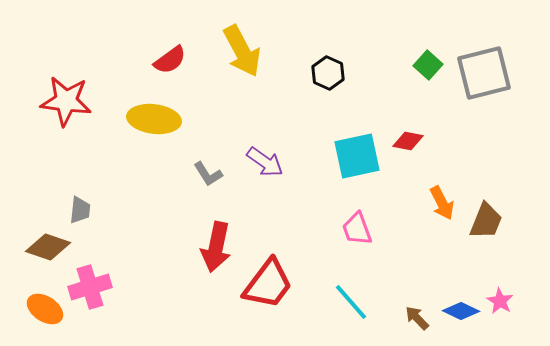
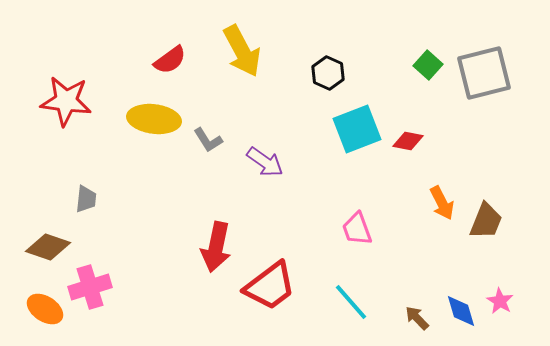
cyan square: moved 27 px up; rotated 9 degrees counterclockwise
gray L-shape: moved 34 px up
gray trapezoid: moved 6 px right, 11 px up
red trapezoid: moved 2 px right, 2 px down; rotated 16 degrees clockwise
blue diamond: rotated 48 degrees clockwise
